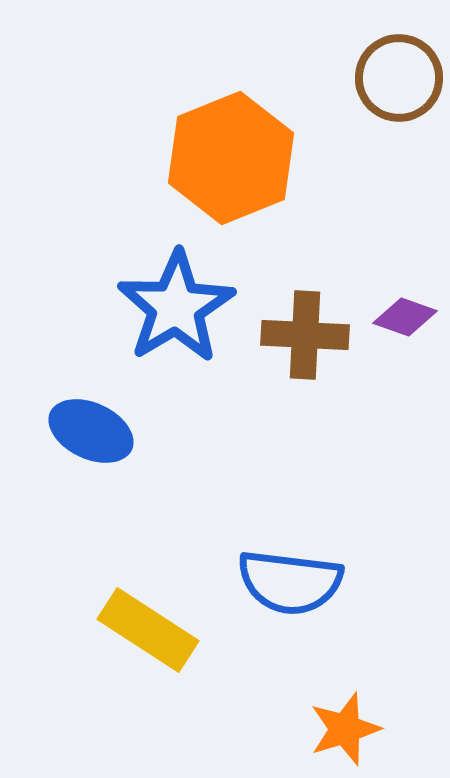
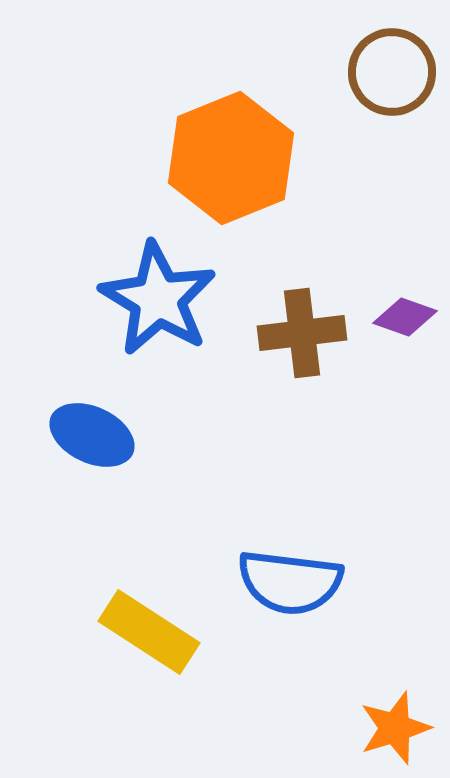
brown circle: moved 7 px left, 6 px up
blue star: moved 18 px left, 8 px up; rotated 10 degrees counterclockwise
brown cross: moved 3 px left, 2 px up; rotated 10 degrees counterclockwise
blue ellipse: moved 1 px right, 4 px down
yellow rectangle: moved 1 px right, 2 px down
orange star: moved 50 px right, 1 px up
